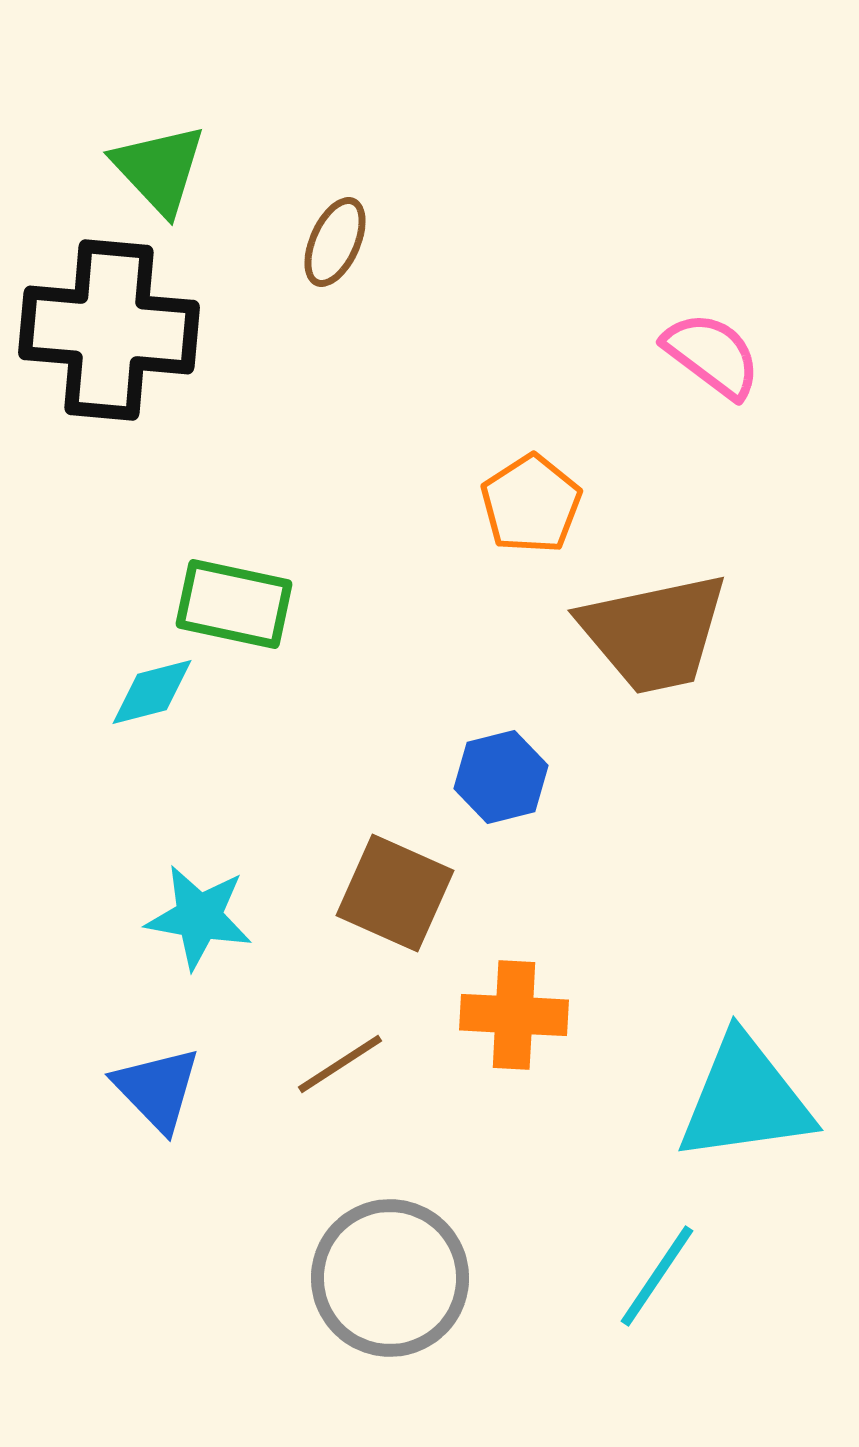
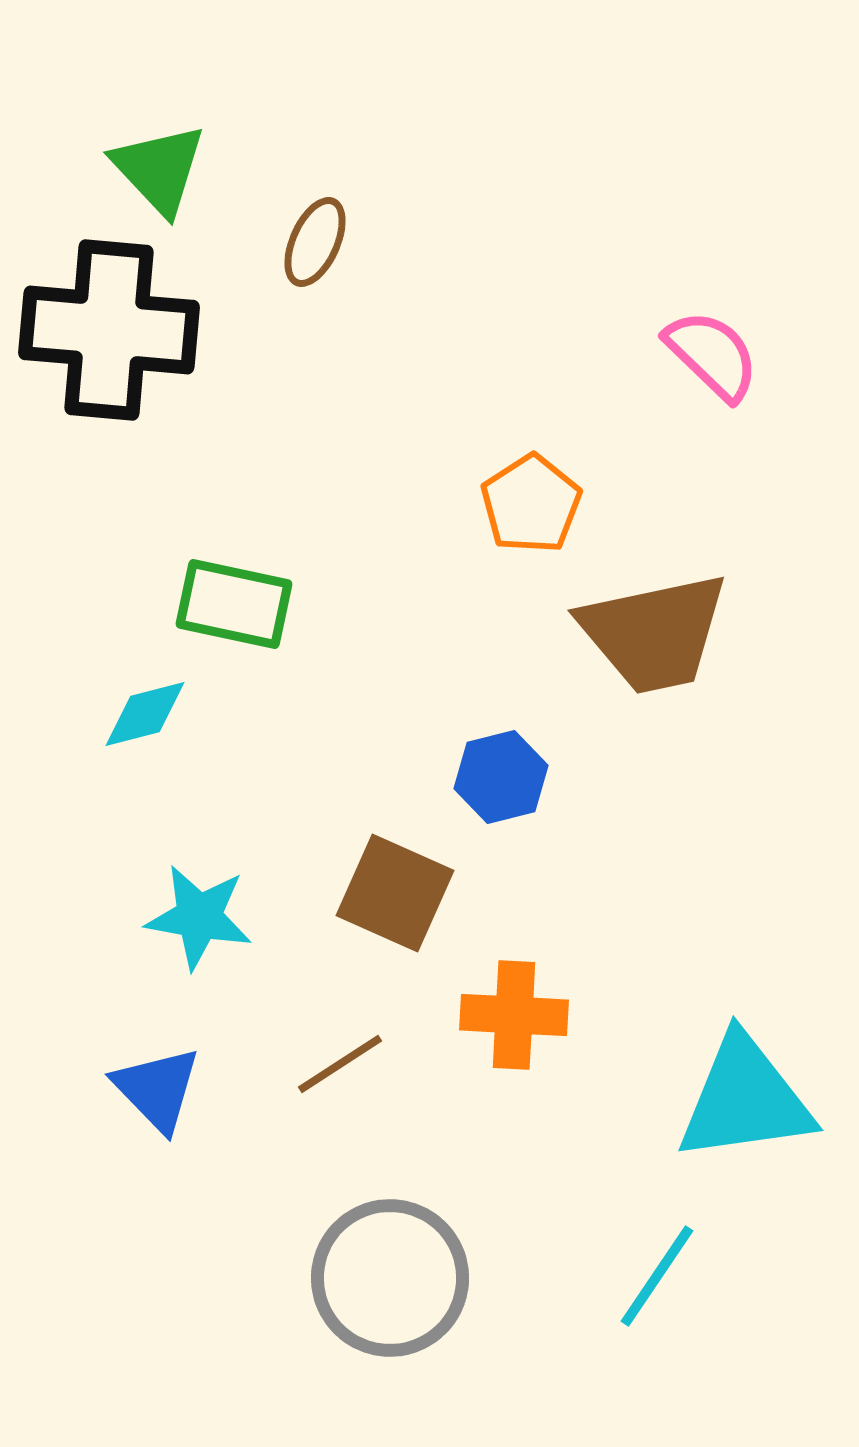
brown ellipse: moved 20 px left
pink semicircle: rotated 7 degrees clockwise
cyan diamond: moved 7 px left, 22 px down
